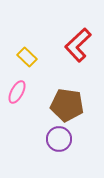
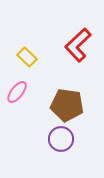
pink ellipse: rotated 10 degrees clockwise
purple circle: moved 2 px right
